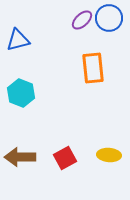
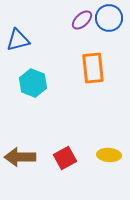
cyan hexagon: moved 12 px right, 10 px up
